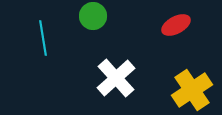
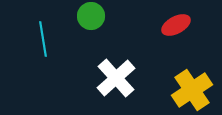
green circle: moved 2 px left
cyan line: moved 1 px down
